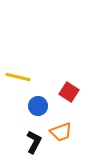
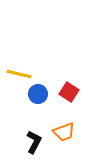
yellow line: moved 1 px right, 3 px up
blue circle: moved 12 px up
orange trapezoid: moved 3 px right
